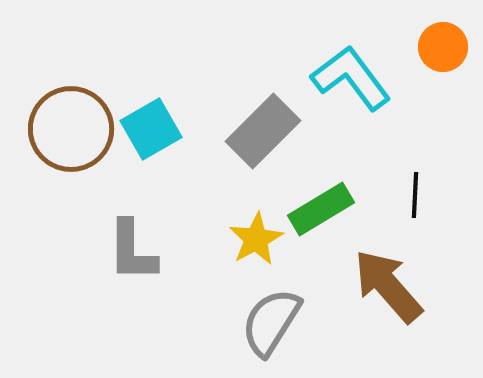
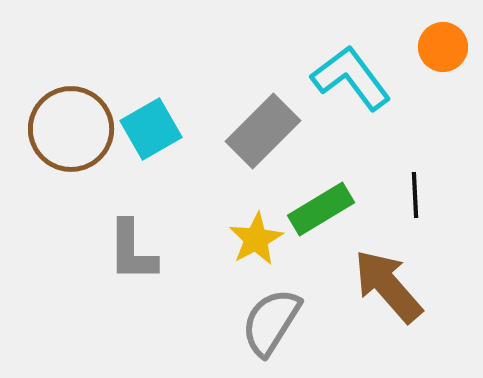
black line: rotated 6 degrees counterclockwise
